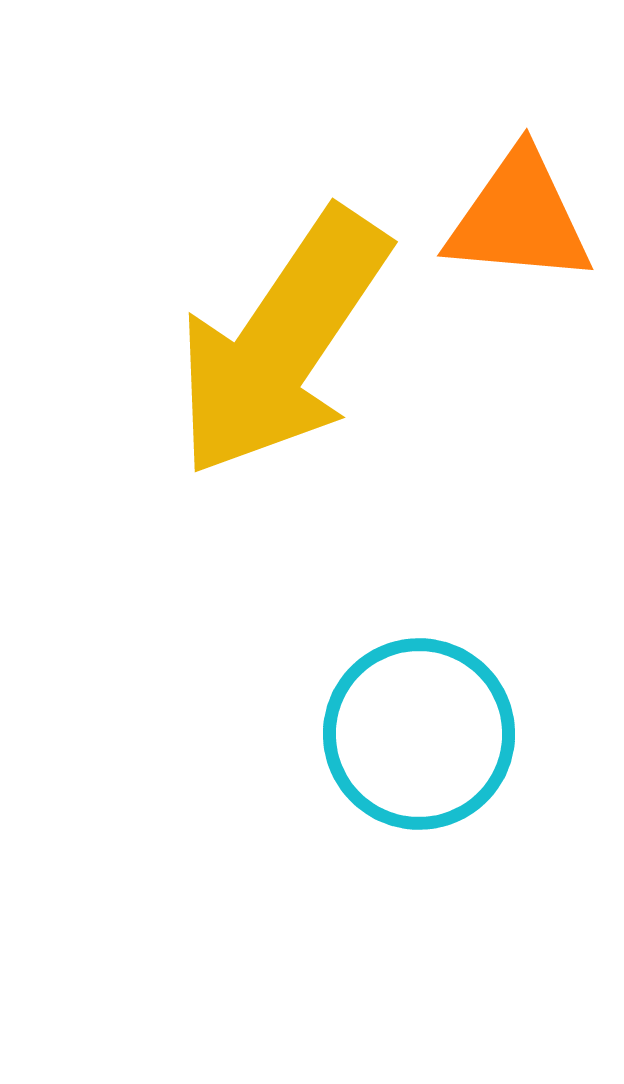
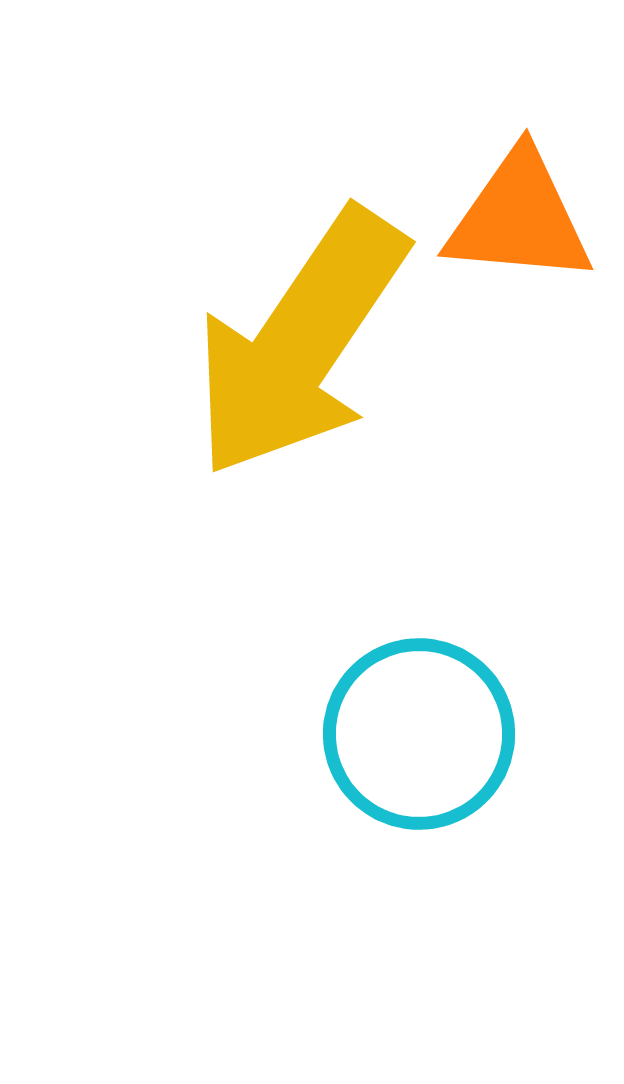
yellow arrow: moved 18 px right
